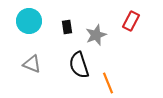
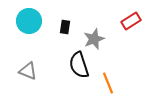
red rectangle: rotated 30 degrees clockwise
black rectangle: moved 2 px left; rotated 16 degrees clockwise
gray star: moved 2 px left, 4 px down
gray triangle: moved 4 px left, 7 px down
